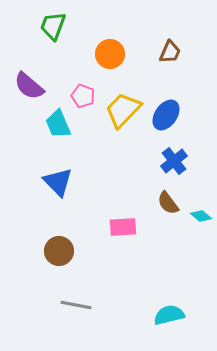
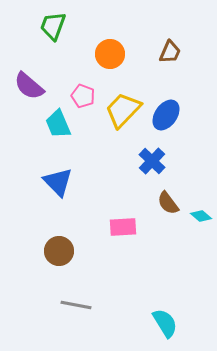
blue cross: moved 22 px left; rotated 8 degrees counterclockwise
cyan semicircle: moved 4 px left, 8 px down; rotated 72 degrees clockwise
